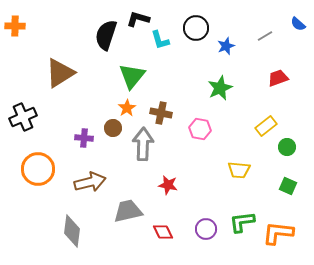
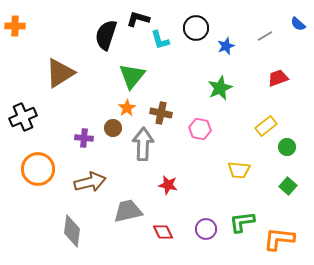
green square: rotated 18 degrees clockwise
orange L-shape: moved 1 px right, 6 px down
